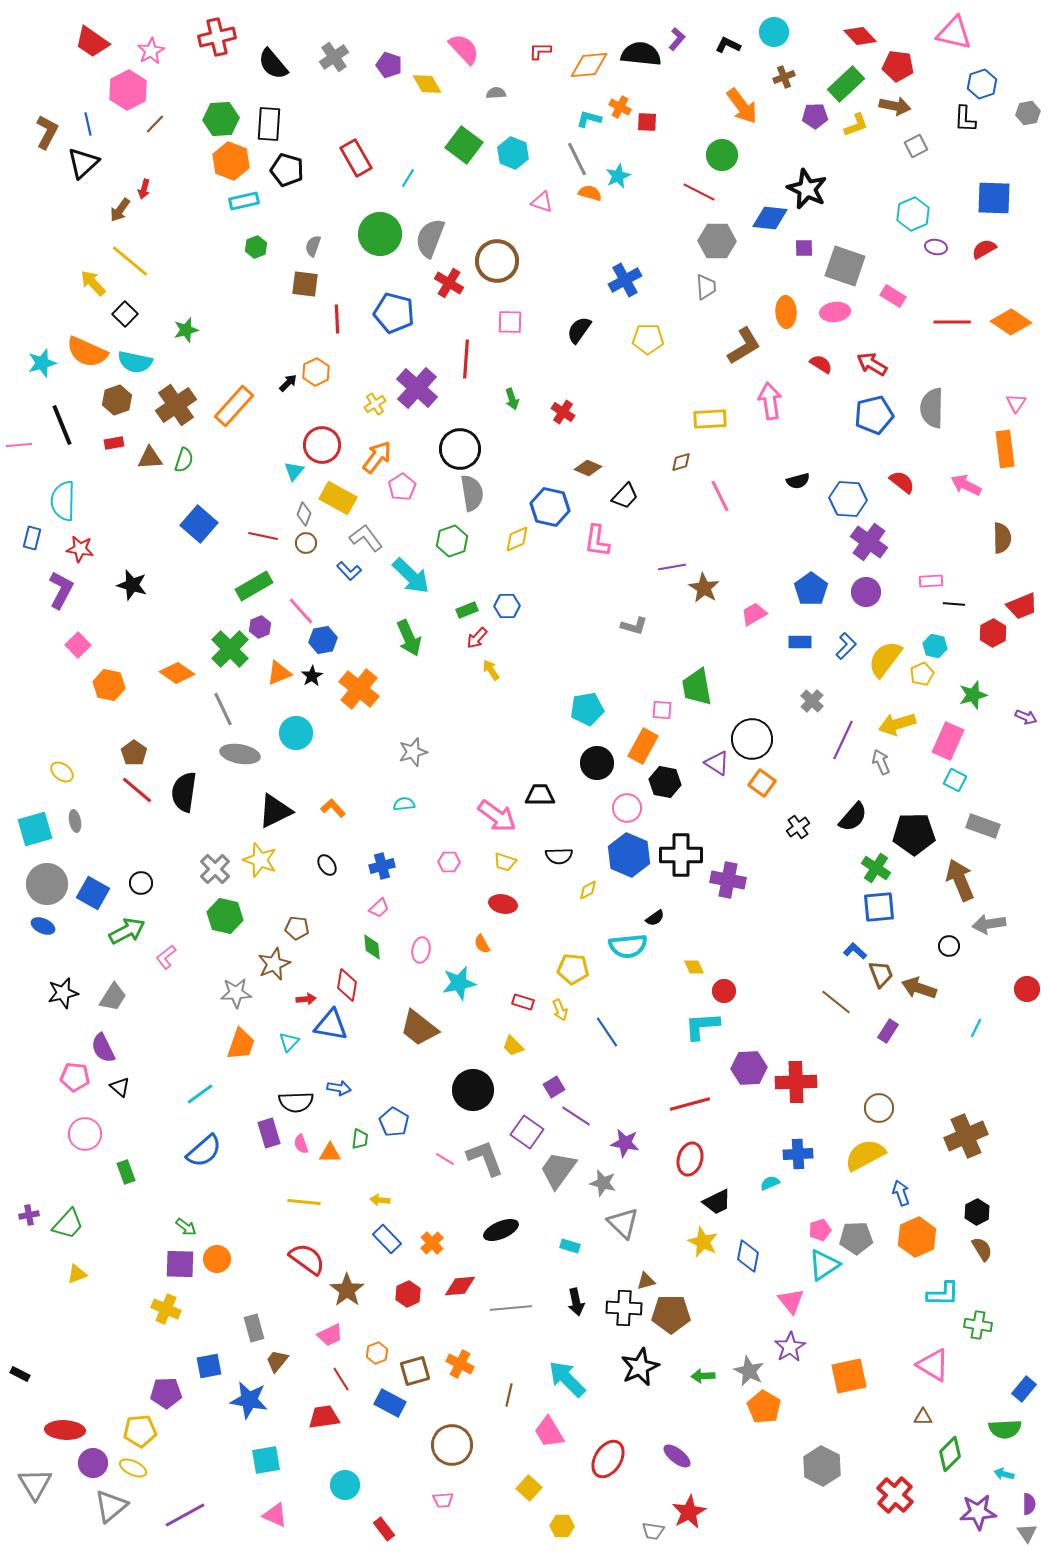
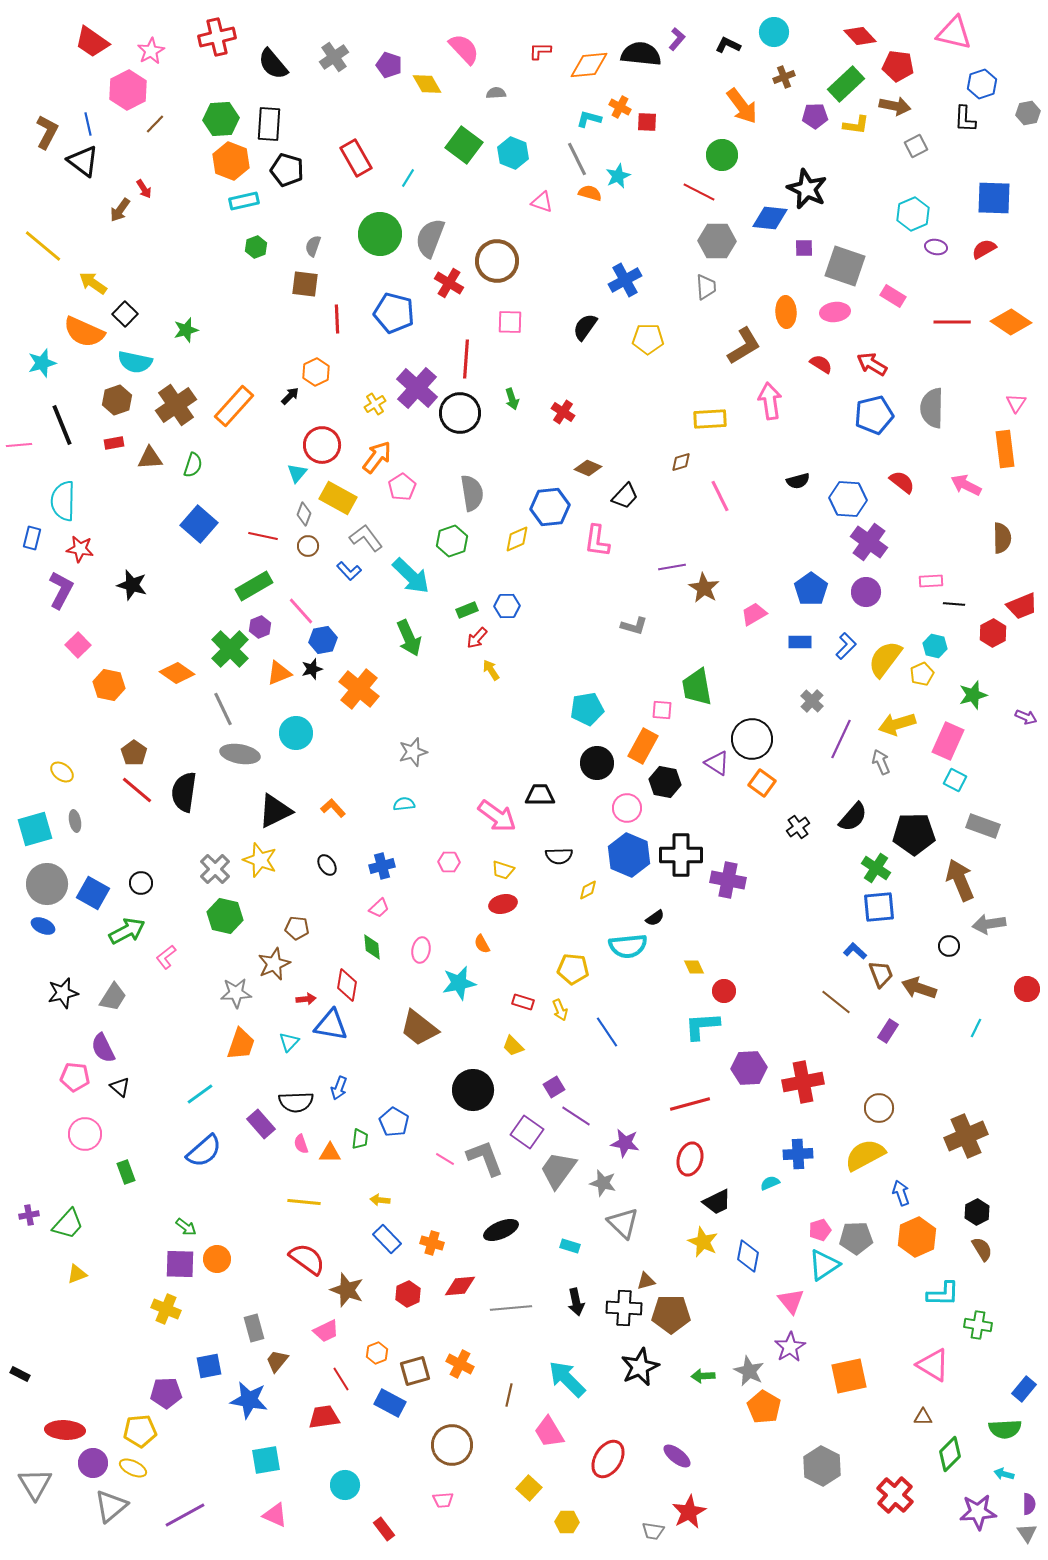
yellow L-shape at (856, 125): rotated 28 degrees clockwise
black triangle at (83, 163): moved 2 px up; rotated 40 degrees counterclockwise
red arrow at (144, 189): rotated 48 degrees counterclockwise
yellow line at (130, 261): moved 87 px left, 15 px up
yellow arrow at (93, 283): rotated 12 degrees counterclockwise
black semicircle at (579, 330): moved 6 px right, 3 px up
orange semicircle at (87, 352): moved 3 px left, 20 px up
black arrow at (288, 383): moved 2 px right, 13 px down
black circle at (460, 449): moved 36 px up
green semicircle at (184, 460): moved 9 px right, 5 px down
cyan triangle at (294, 471): moved 3 px right, 2 px down
blue hexagon at (550, 507): rotated 18 degrees counterclockwise
brown circle at (306, 543): moved 2 px right, 3 px down
black star at (312, 676): moved 7 px up; rotated 15 degrees clockwise
purple line at (843, 740): moved 2 px left, 1 px up
yellow trapezoid at (505, 862): moved 2 px left, 8 px down
red ellipse at (503, 904): rotated 24 degrees counterclockwise
red cross at (796, 1082): moved 7 px right; rotated 9 degrees counterclockwise
blue arrow at (339, 1088): rotated 100 degrees clockwise
purple rectangle at (269, 1133): moved 8 px left, 9 px up; rotated 24 degrees counterclockwise
orange cross at (432, 1243): rotated 30 degrees counterclockwise
brown star at (347, 1290): rotated 16 degrees counterclockwise
pink trapezoid at (330, 1335): moved 4 px left, 4 px up
yellow hexagon at (562, 1526): moved 5 px right, 4 px up
